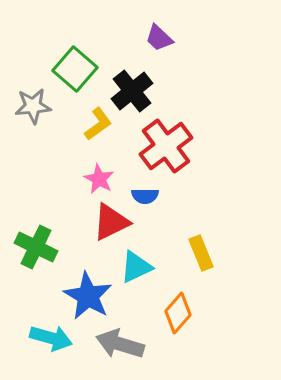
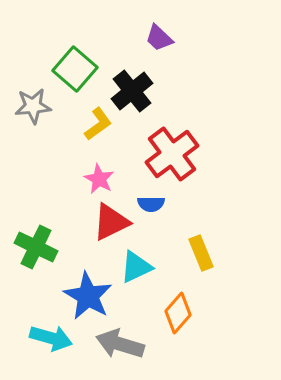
red cross: moved 6 px right, 8 px down
blue semicircle: moved 6 px right, 8 px down
